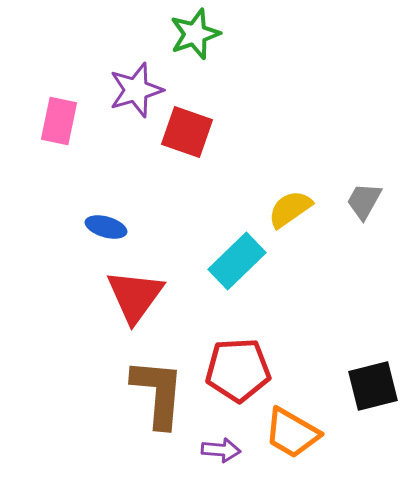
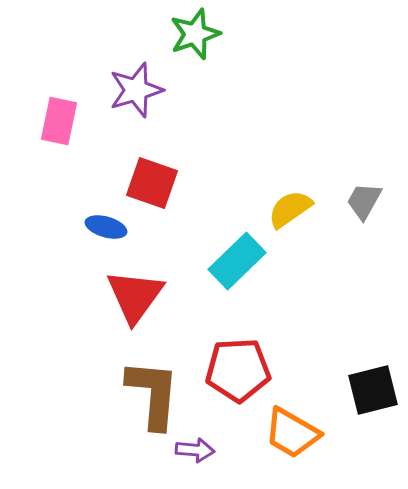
red square: moved 35 px left, 51 px down
black square: moved 4 px down
brown L-shape: moved 5 px left, 1 px down
purple arrow: moved 26 px left
